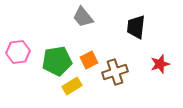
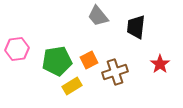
gray trapezoid: moved 15 px right, 1 px up
pink hexagon: moved 1 px left, 3 px up
red star: rotated 18 degrees counterclockwise
